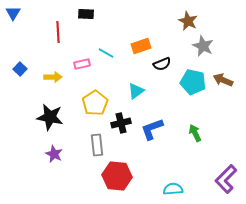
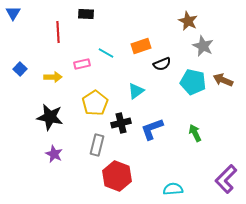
gray rectangle: rotated 20 degrees clockwise
red hexagon: rotated 16 degrees clockwise
